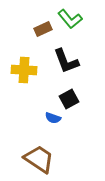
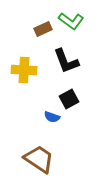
green L-shape: moved 1 px right, 2 px down; rotated 15 degrees counterclockwise
blue semicircle: moved 1 px left, 1 px up
